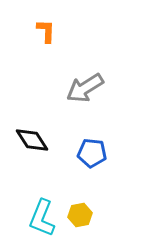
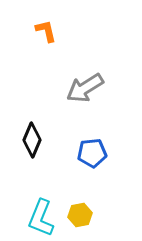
orange L-shape: rotated 15 degrees counterclockwise
black diamond: rotated 56 degrees clockwise
blue pentagon: rotated 12 degrees counterclockwise
cyan L-shape: moved 1 px left
